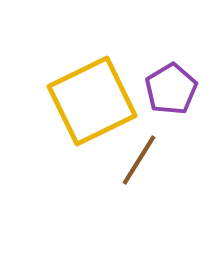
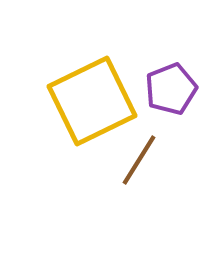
purple pentagon: rotated 9 degrees clockwise
